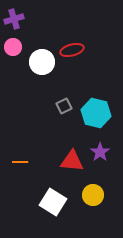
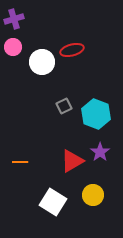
cyan hexagon: moved 1 px down; rotated 8 degrees clockwise
red triangle: rotated 35 degrees counterclockwise
